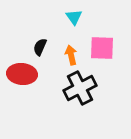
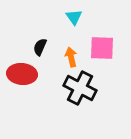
orange arrow: moved 2 px down
black cross: rotated 36 degrees counterclockwise
